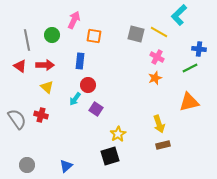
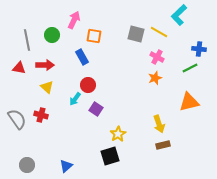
blue rectangle: moved 2 px right, 4 px up; rotated 35 degrees counterclockwise
red triangle: moved 1 px left, 2 px down; rotated 24 degrees counterclockwise
